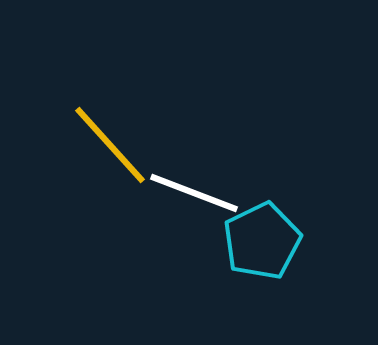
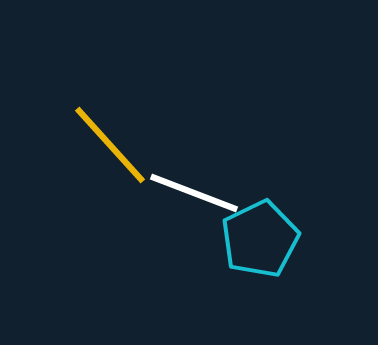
cyan pentagon: moved 2 px left, 2 px up
